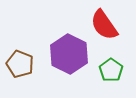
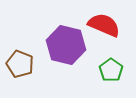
red semicircle: rotated 148 degrees clockwise
purple hexagon: moved 3 px left, 9 px up; rotated 12 degrees counterclockwise
